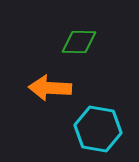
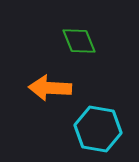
green diamond: moved 1 px up; rotated 66 degrees clockwise
